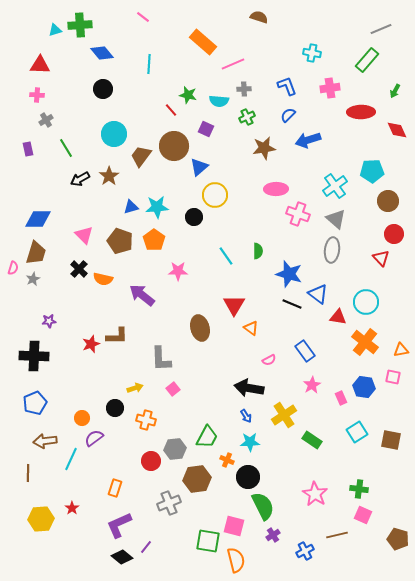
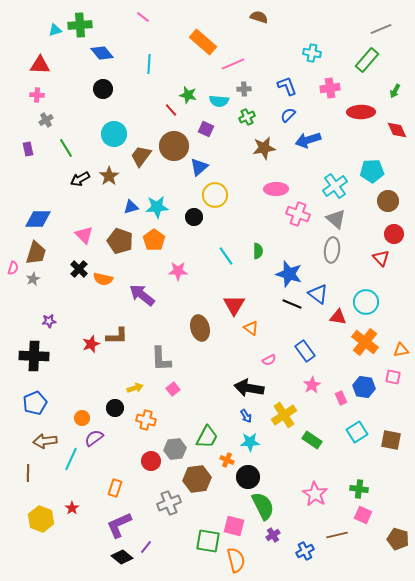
yellow hexagon at (41, 519): rotated 25 degrees clockwise
